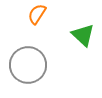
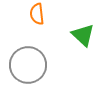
orange semicircle: rotated 40 degrees counterclockwise
